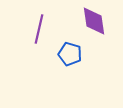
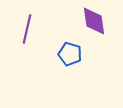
purple line: moved 12 px left
